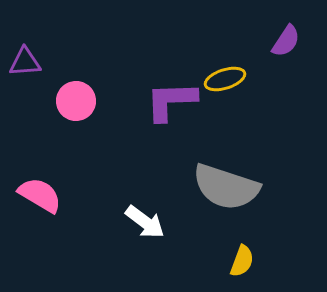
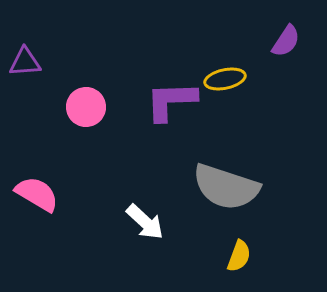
yellow ellipse: rotated 6 degrees clockwise
pink circle: moved 10 px right, 6 px down
pink semicircle: moved 3 px left, 1 px up
white arrow: rotated 6 degrees clockwise
yellow semicircle: moved 3 px left, 5 px up
